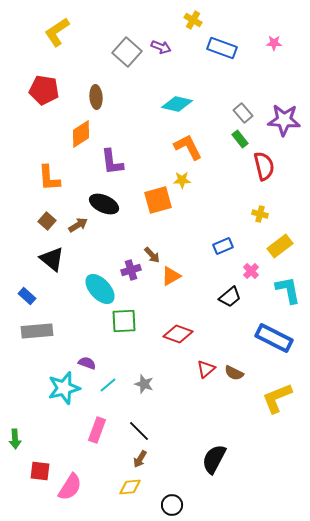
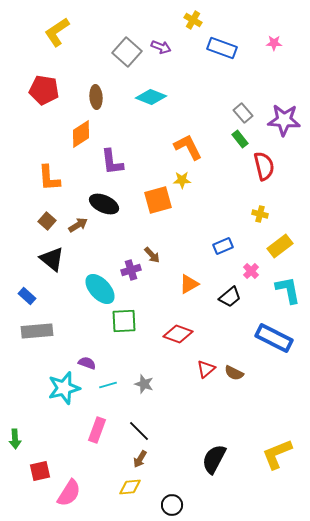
cyan diamond at (177, 104): moved 26 px left, 7 px up; rotated 8 degrees clockwise
orange triangle at (171, 276): moved 18 px right, 8 px down
cyan line at (108, 385): rotated 24 degrees clockwise
yellow L-shape at (277, 398): moved 56 px down
red square at (40, 471): rotated 20 degrees counterclockwise
pink semicircle at (70, 487): moved 1 px left, 6 px down
